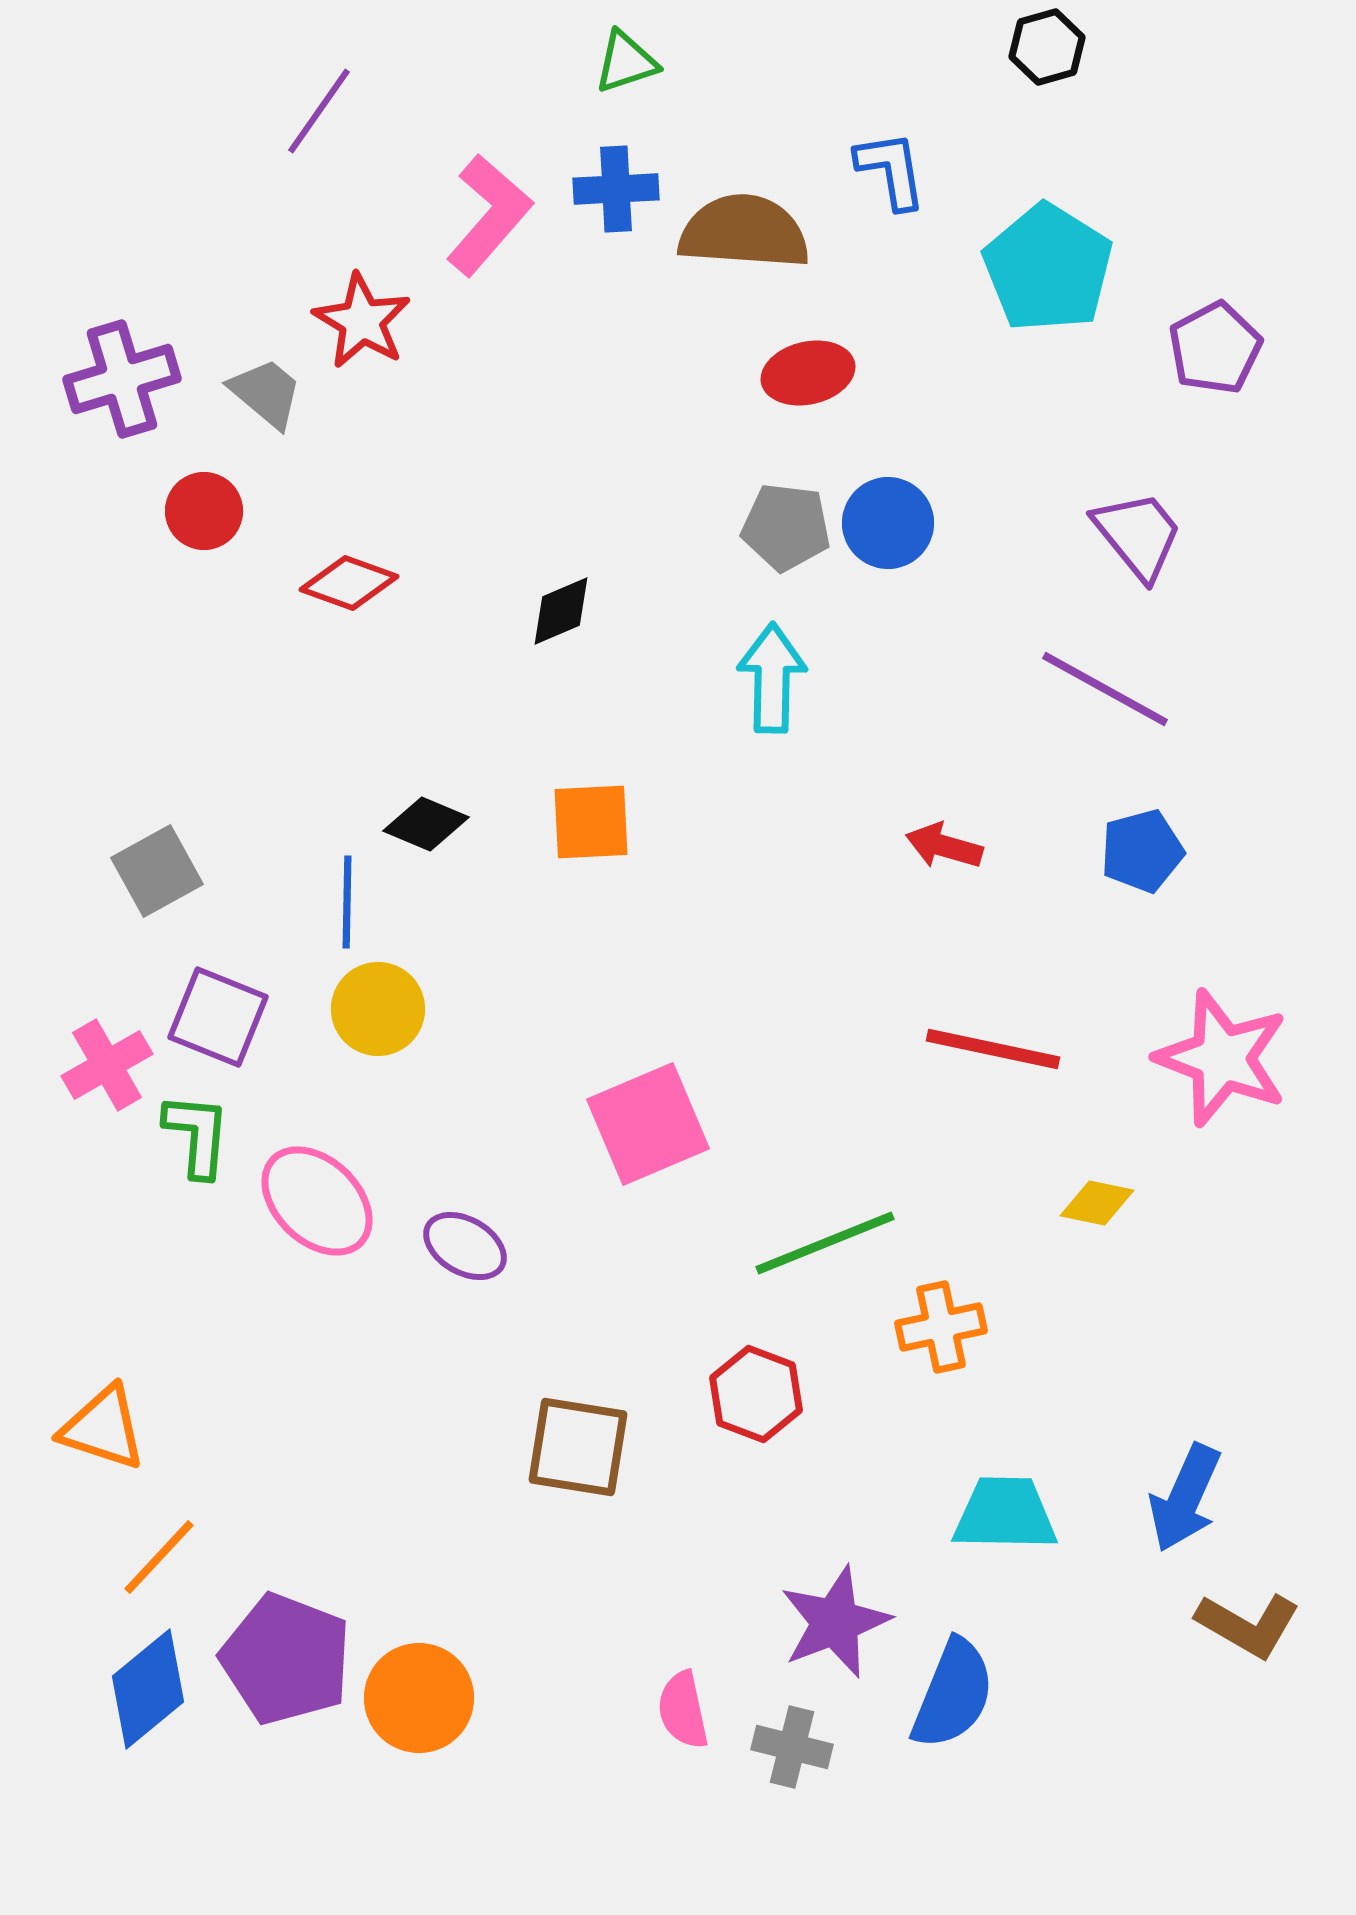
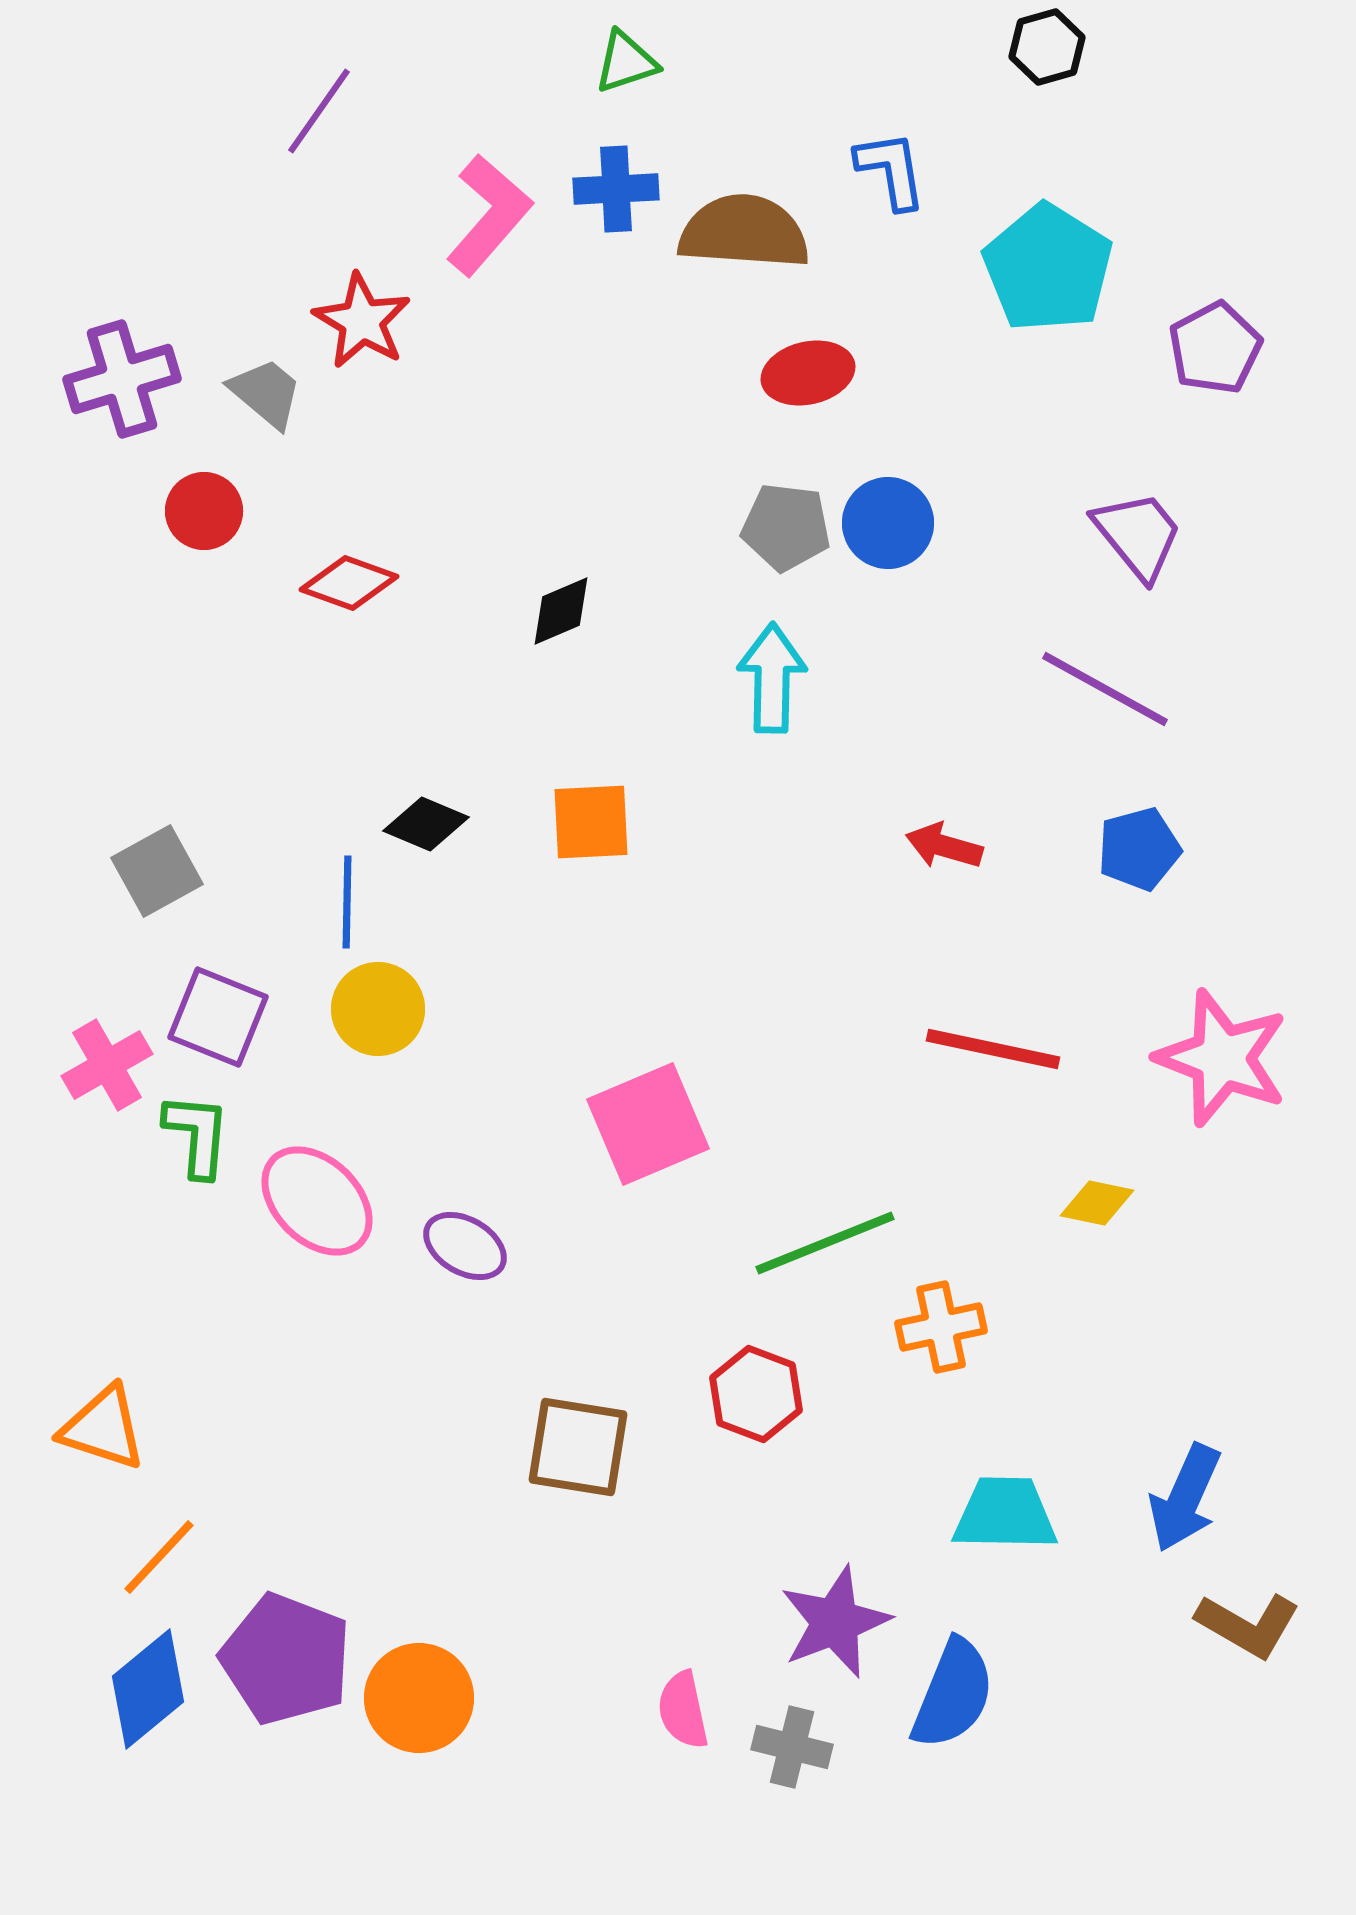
blue pentagon at (1142, 851): moved 3 px left, 2 px up
